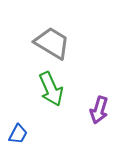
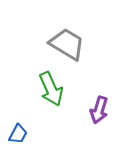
gray trapezoid: moved 15 px right, 1 px down
